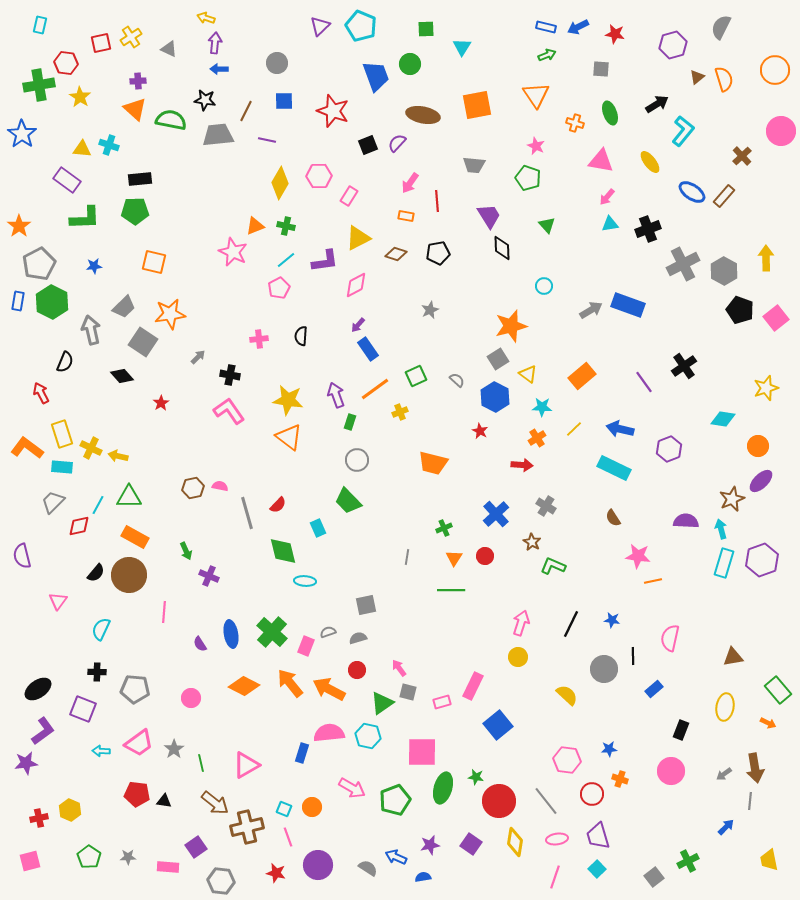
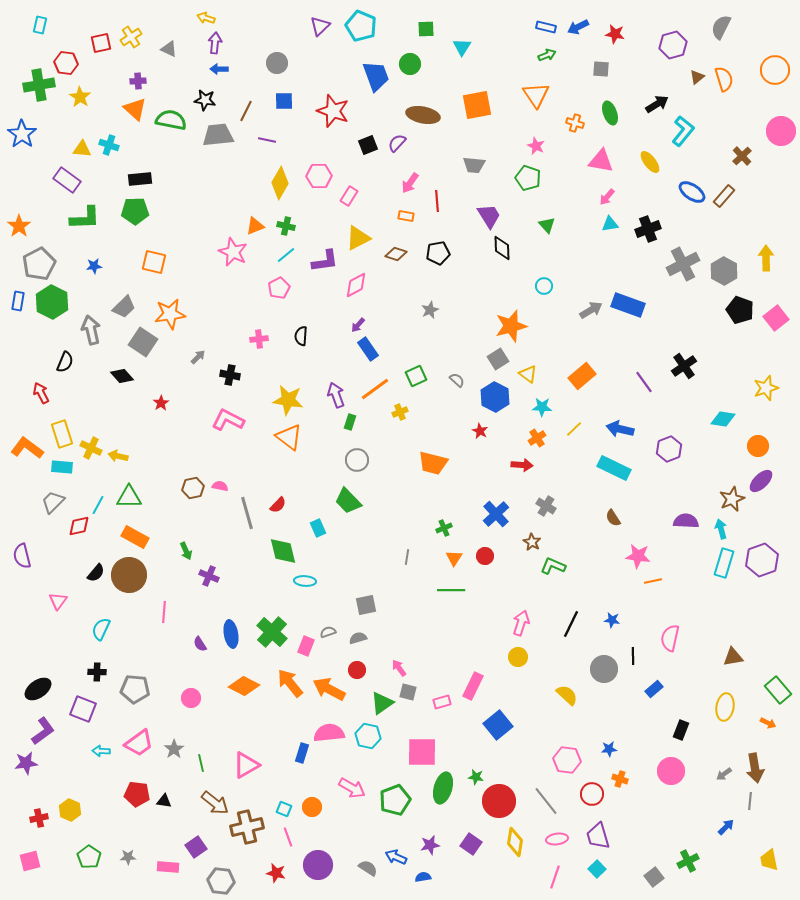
cyan line at (286, 260): moved 5 px up
pink L-shape at (229, 411): moved 1 px left, 9 px down; rotated 28 degrees counterclockwise
